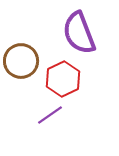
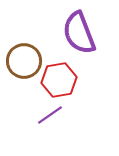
brown circle: moved 3 px right
red hexagon: moved 4 px left, 1 px down; rotated 16 degrees clockwise
